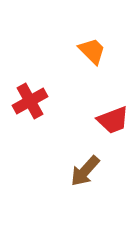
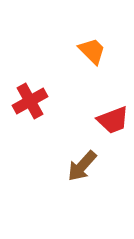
brown arrow: moved 3 px left, 5 px up
